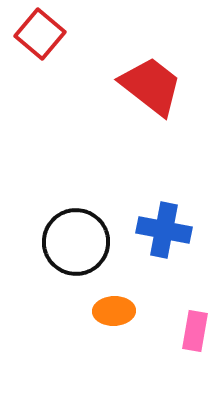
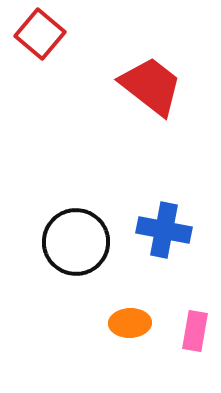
orange ellipse: moved 16 px right, 12 px down
